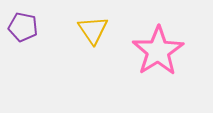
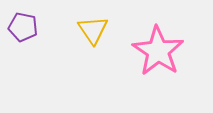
pink star: rotated 6 degrees counterclockwise
